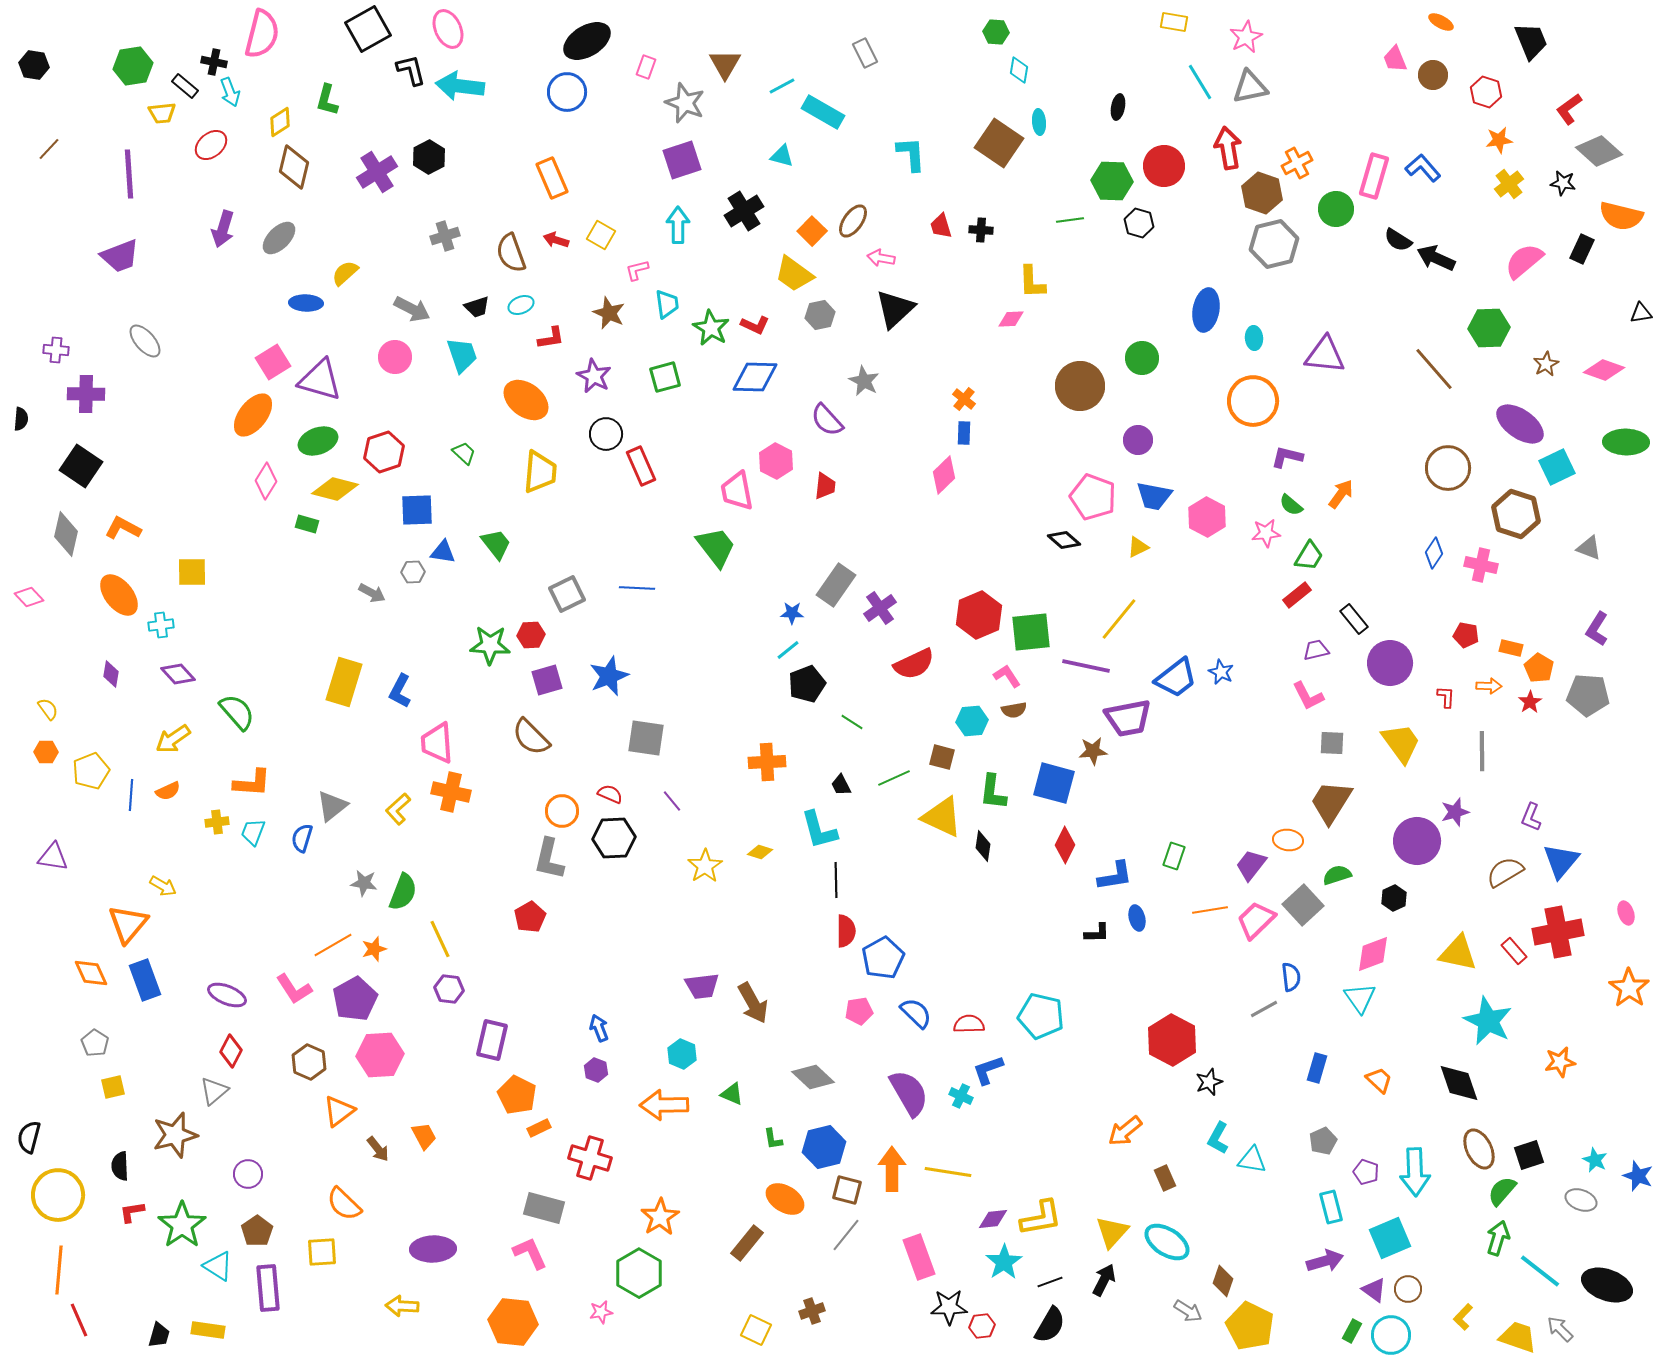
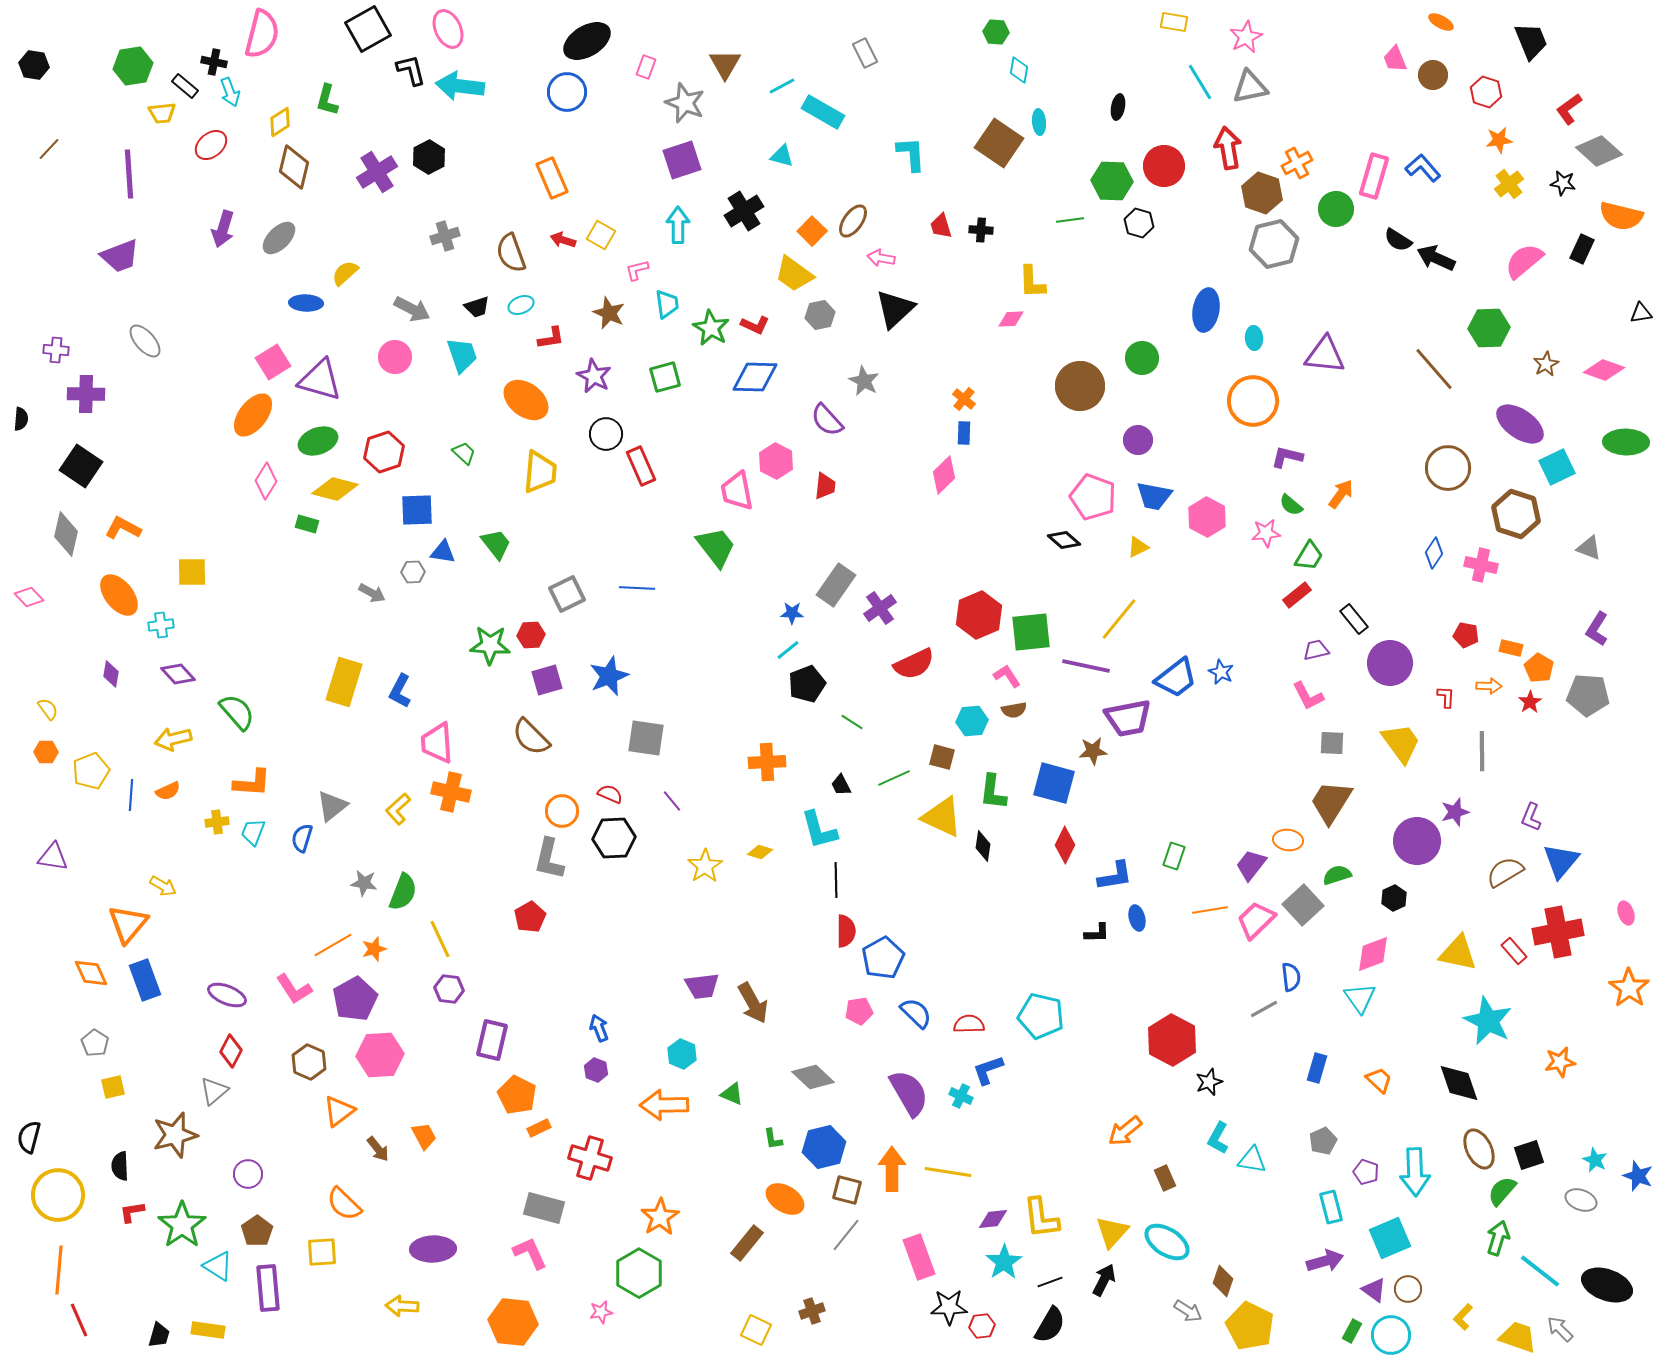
red arrow at (556, 240): moved 7 px right
yellow arrow at (173, 739): rotated 21 degrees clockwise
yellow L-shape at (1041, 1218): rotated 93 degrees clockwise
